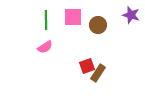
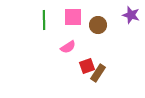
green line: moved 2 px left
pink semicircle: moved 23 px right
